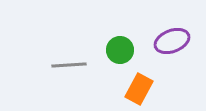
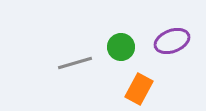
green circle: moved 1 px right, 3 px up
gray line: moved 6 px right, 2 px up; rotated 12 degrees counterclockwise
